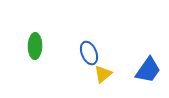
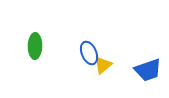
blue trapezoid: rotated 36 degrees clockwise
yellow triangle: moved 9 px up
